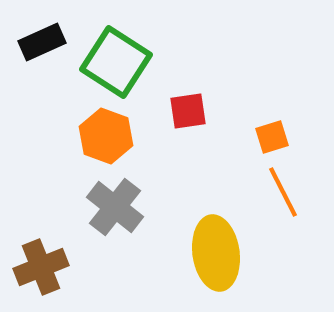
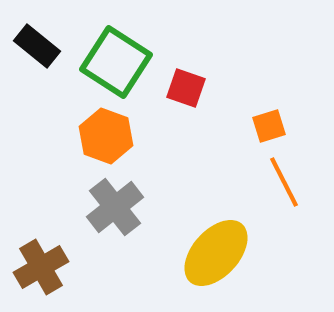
black rectangle: moved 5 px left, 4 px down; rotated 63 degrees clockwise
red square: moved 2 px left, 23 px up; rotated 27 degrees clockwise
orange square: moved 3 px left, 11 px up
orange line: moved 1 px right, 10 px up
gray cross: rotated 14 degrees clockwise
yellow ellipse: rotated 50 degrees clockwise
brown cross: rotated 8 degrees counterclockwise
